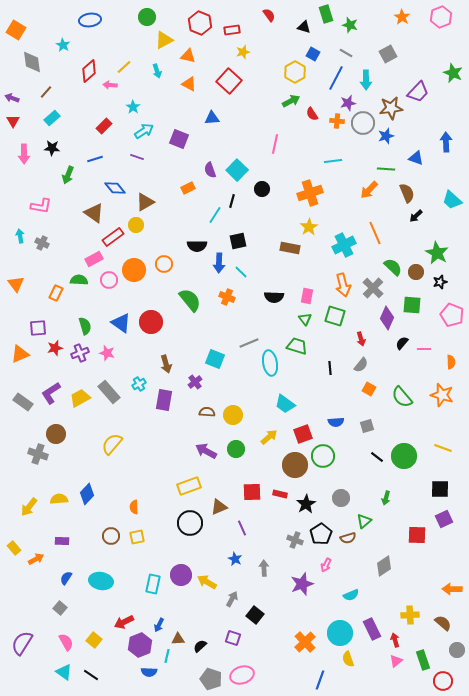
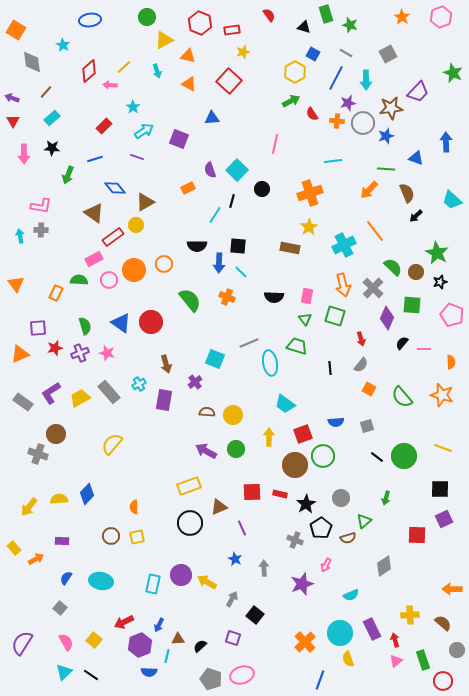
orange line at (375, 233): moved 2 px up; rotated 15 degrees counterclockwise
black square at (238, 241): moved 5 px down; rotated 18 degrees clockwise
gray cross at (42, 243): moved 1 px left, 13 px up; rotated 24 degrees counterclockwise
yellow arrow at (269, 437): rotated 48 degrees counterclockwise
black pentagon at (321, 534): moved 6 px up
cyan triangle at (64, 672): rotated 42 degrees clockwise
